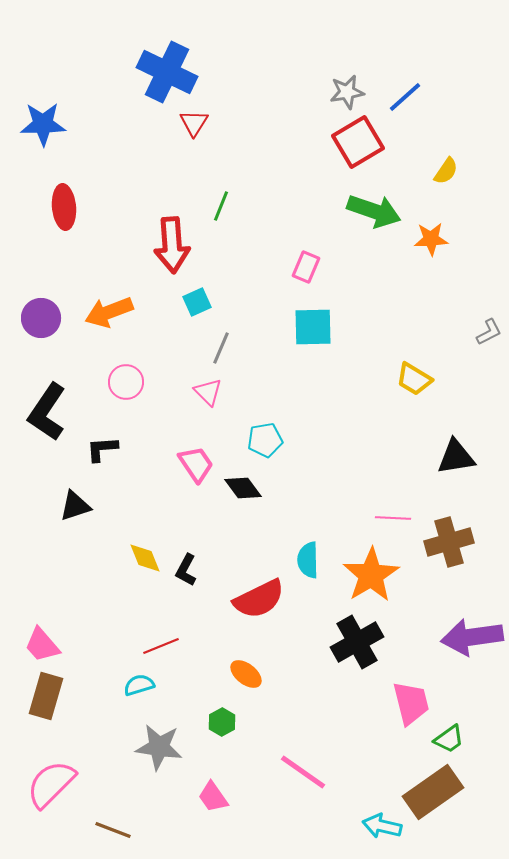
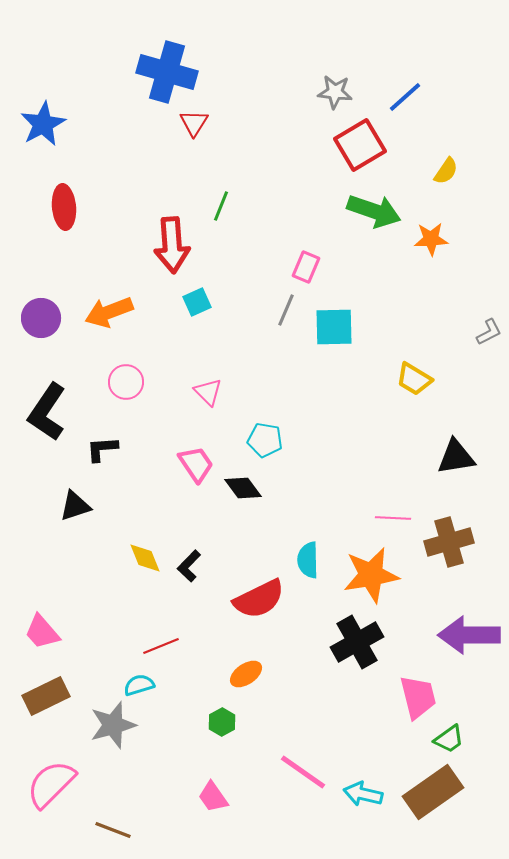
blue cross at (167, 72): rotated 10 degrees counterclockwise
gray star at (347, 92): moved 12 px left; rotated 16 degrees clockwise
blue star at (43, 124): rotated 27 degrees counterclockwise
red square at (358, 142): moved 2 px right, 3 px down
cyan square at (313, 327): moved 21 px right
gray line at (221, 348): moved 65 px right, 38 px up
cyan pentagon at (265, 440): rotated 20 degrees clockwise
black L-shape at (186, 570): moved 3 px right, 4 px up; rotated 16 degrees clockwise
orange star at (371, 575): rotated 22 degrees clockwise
purple arrow at (472, 637): moved 3 px left, 2 px up; rotated 8 degrees clockwise
pink trapezoid at (42, 645): moved 13 px up
orange ellipse at (246, 674): rotated 72 degrees counterclockwise
brown rectangle at (46, 696): rotated 48 degrees clockwise
pink trapezoid at (411, 703): moved 7 px right, 6 px up
gray star at (159, 747): moved 46 px left, 22 px up; rotated 24 degrees counterclockwise
cyan arrow at (382, 826): moved 19 px left, 32 px up
